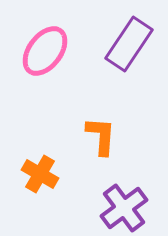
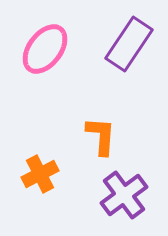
pink ellipse: moved 2 px up
orange cross: rotated 33 degrees clockwise
purple cross: moved 13 px up
